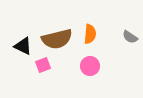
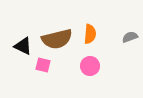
gray semicircle: rotated 126 degrees clockwise
pink square: rotated 35 degrees clockwise
